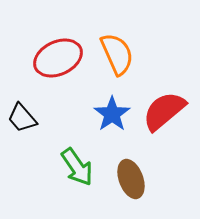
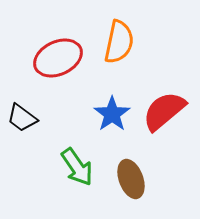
orange semicircle: moved 2 px right, 12 px up; rotated 36 degrees clockwise
black trapezoid: rotated 12 degrees counterclockwise
